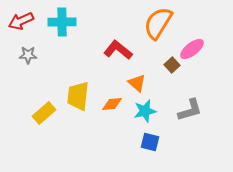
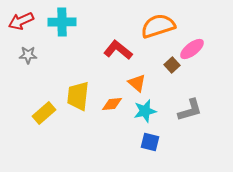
orange semicircle: moved 3 px down; rotated 40 degrees clockwise
